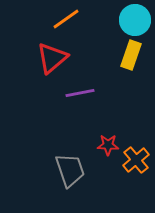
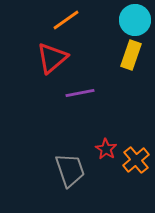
orange line: moved 1 px down
red star: moved 2 px left, 4 px down; rotated 30 degrees clockwise
